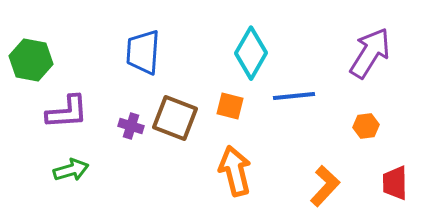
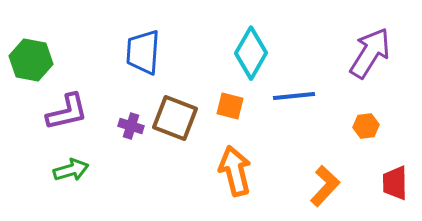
purple L-shape: rotated 9 degrees counterclockwise
